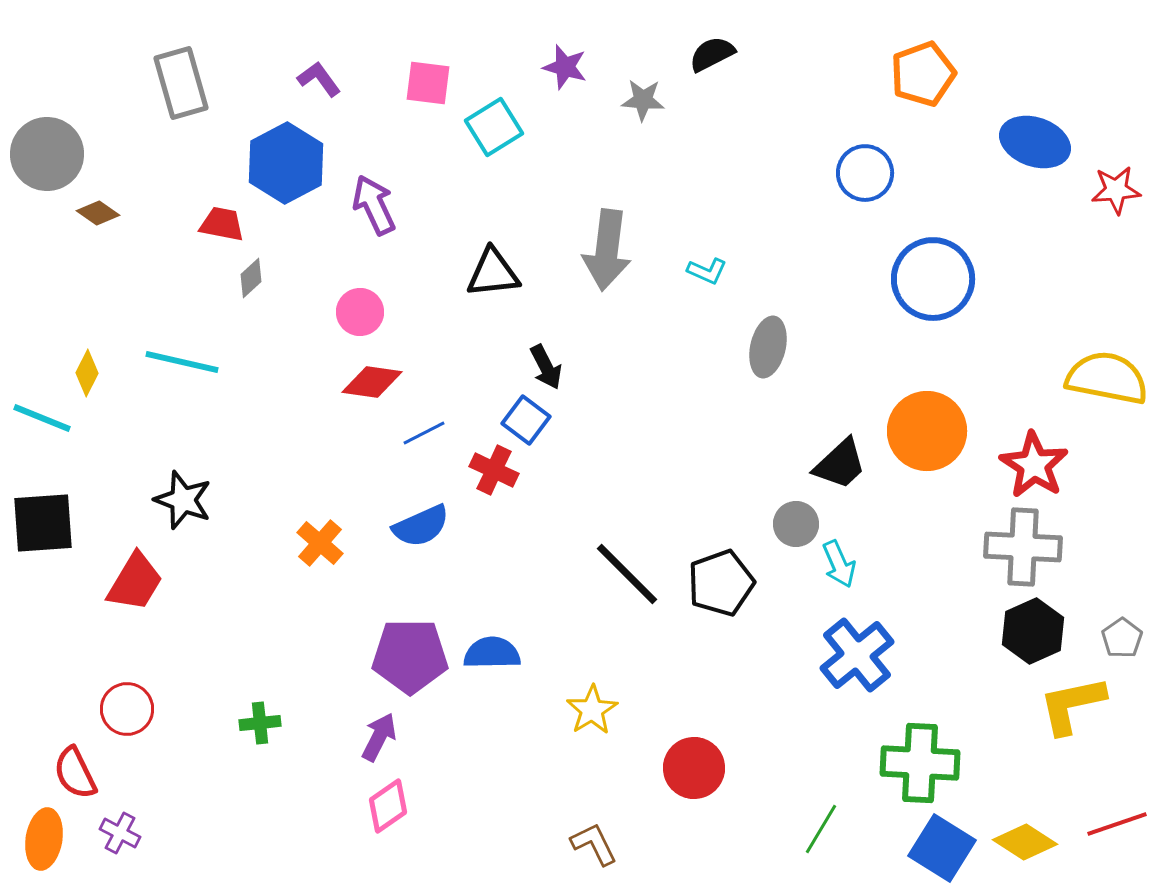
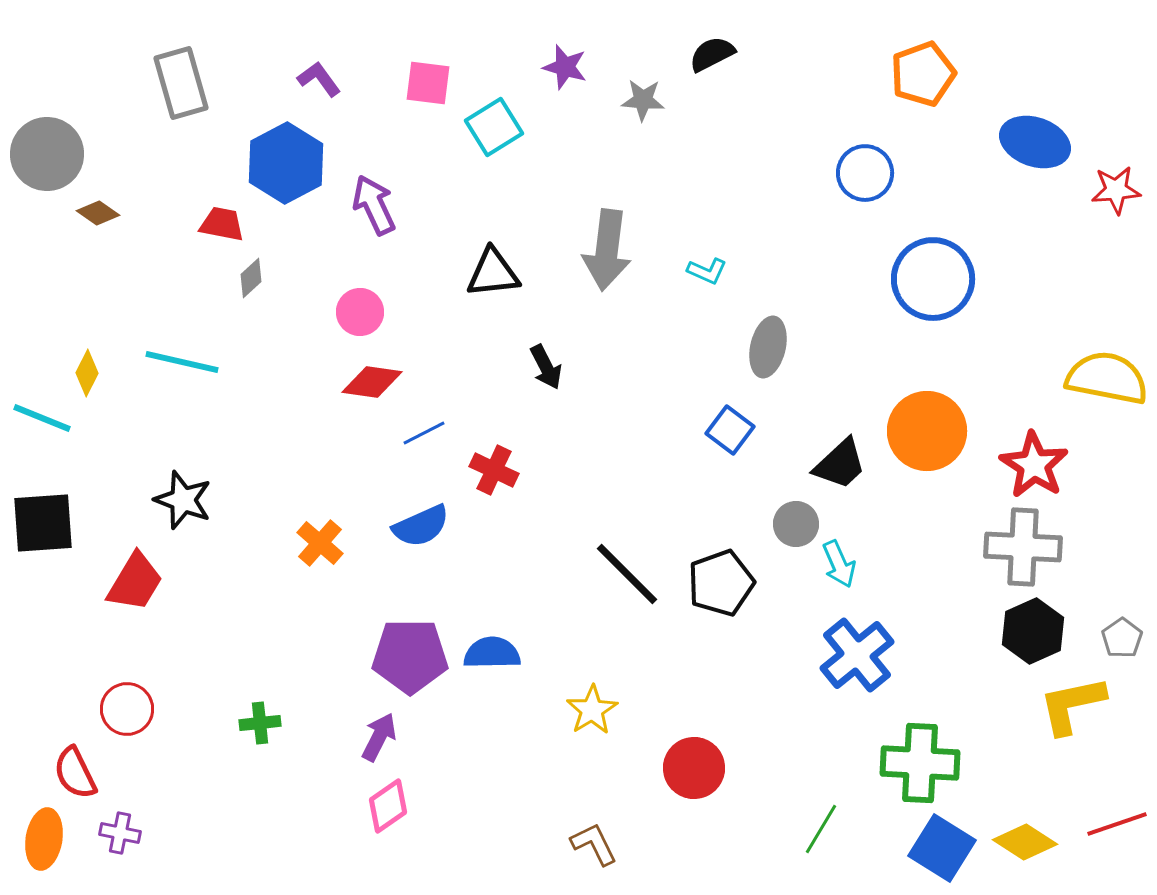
blue square at (526, 420): moved 204 px right, 10 px down
purple cross at (120, 833): rotated 15 degrees counterclockwise
